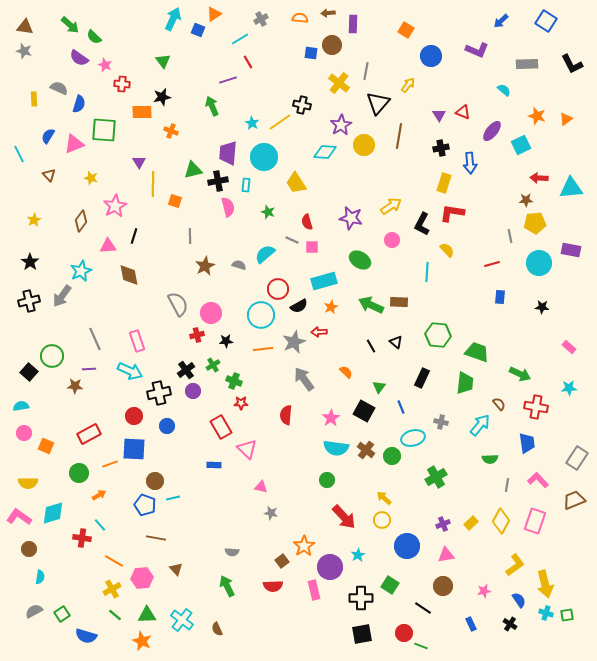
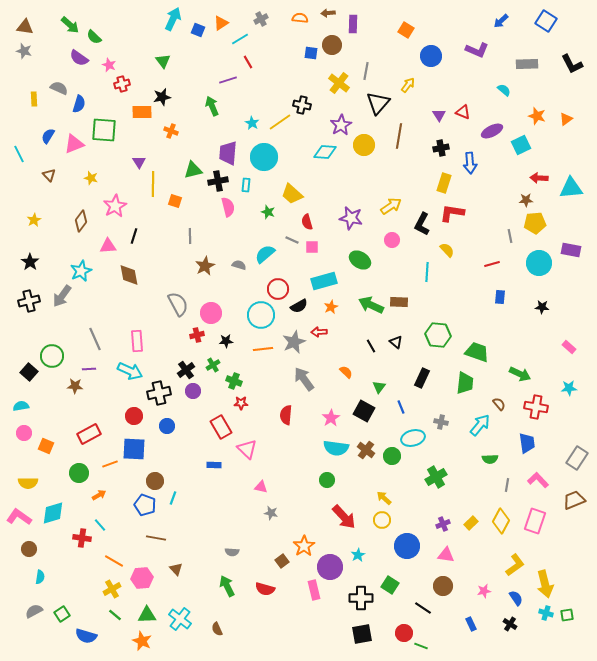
orange triangle at (214, 14): moved 7 px right, 9 px down
pink star at (105, 65): moved 4 px right
red cross at (122, 84): rotated 21 degrees counterclockwise
purple ellipse at (492, 131): rotated 25 degrees clockwise
yellow trapezoid at (296, 183): moved 4 px left, 11 px down; rotated 15 degrees counterclockwise
pink rectangle at (137, 341): rotated 15 degrees clockwise
cyan line at (173, 498): rotated 56 degrees counterclockwise
pink triangle at (446, 555): rotated 18 degrees clockwise
red semicircle at (273, 586): moved 8 px left, 3 px down; rotated 18 degrees clockwise
blue semicircle at (519, 600): moved 3 px left, 2 px up
cyan cross at (182, 620): moved 2 px left, 1 px up
